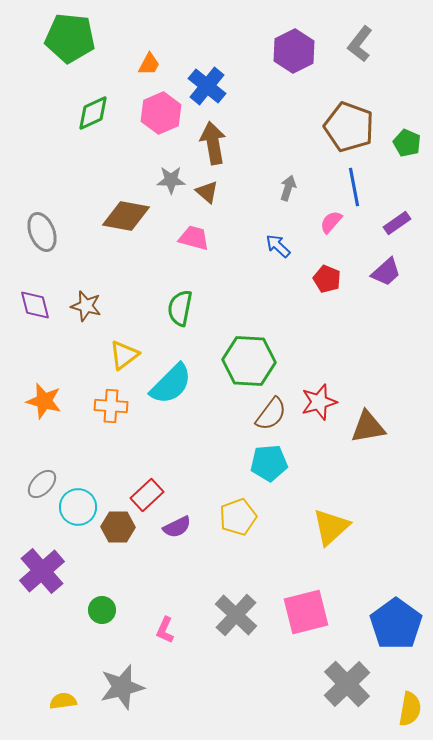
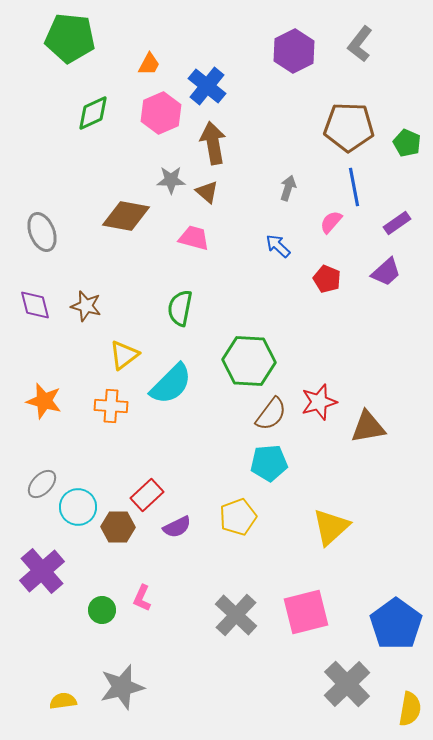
brown pentagon at (349, 127): rotated 18 degrees counterclockwise
pink L-shape at (165, 630): moved 23 px left, 32 px up
